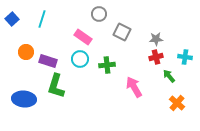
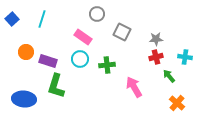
gray circle: moved 2 px left
